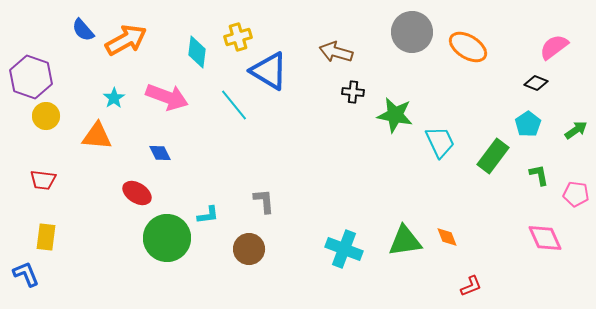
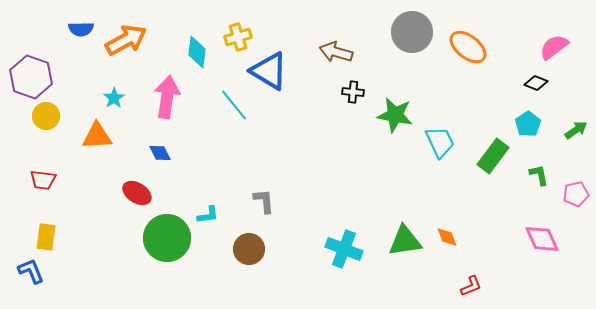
blue semicircle: moved 2 px left, 1 px up; rotated 50 degrees counterclockwise
orange ellipse: rotated 6 degrees clockwise
pink arrow: rotated 102 degrees counterclockwise
orange triangle: rotated 8 degrees counterclockwise
pink pentagon: rotated 20 degrees counterclockwise
pink diamond: moved 3 px left, 1 px down
blue L-shape: moved 5 px right, 3 px up
